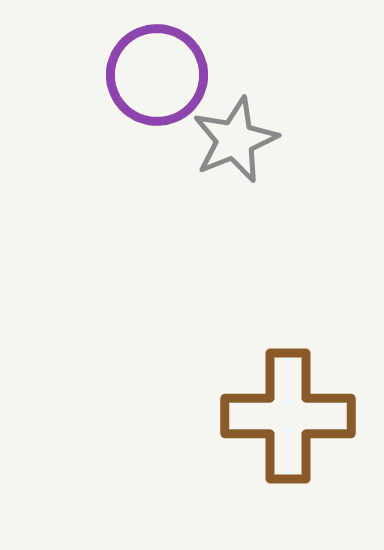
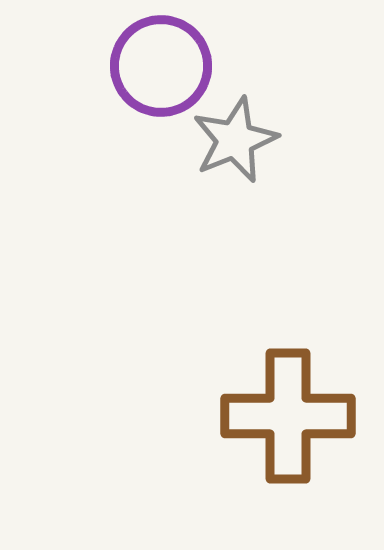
purple circle: moved 4 px right, 9 px up
